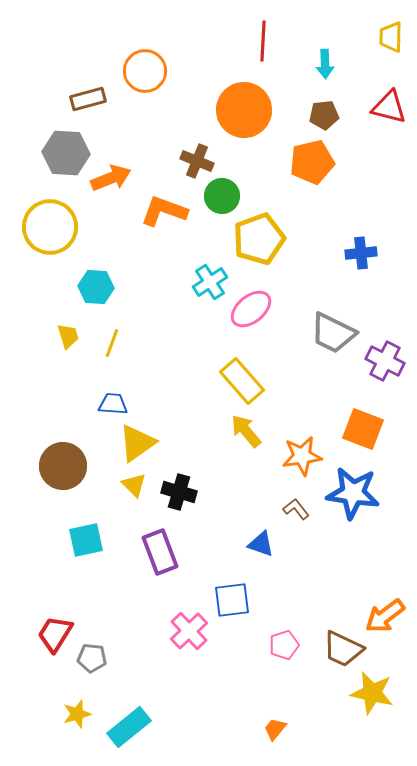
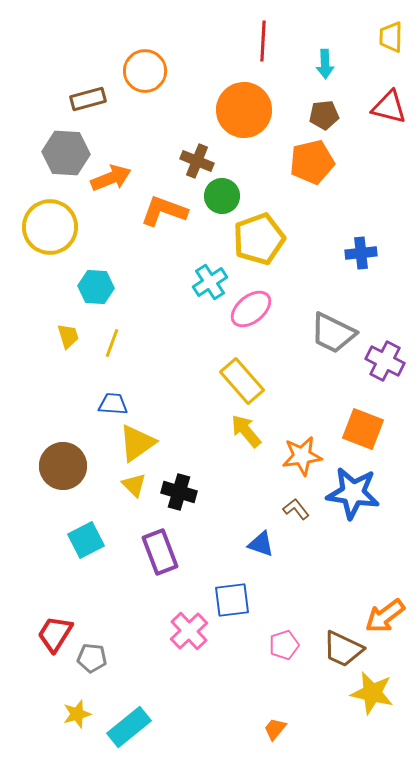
cyan square at (86, 540): rotated 15 degrees counterclockwise
